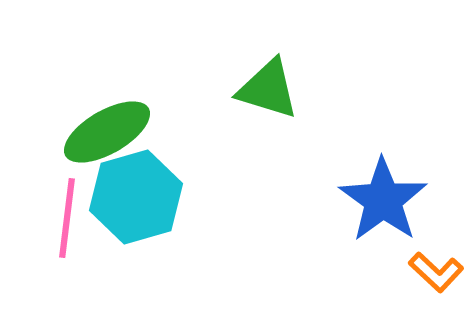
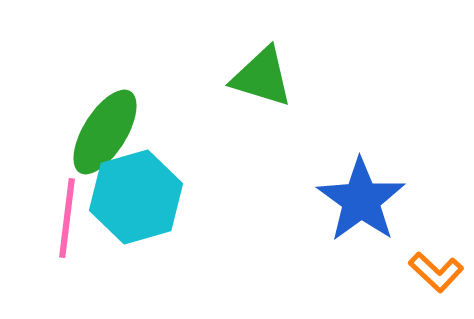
green triangle: moved 6 px left, 12 px up
green ellipse: moved 2 px left; rotated 28 degrees counterclockwise
blue star: moved 22 px left
